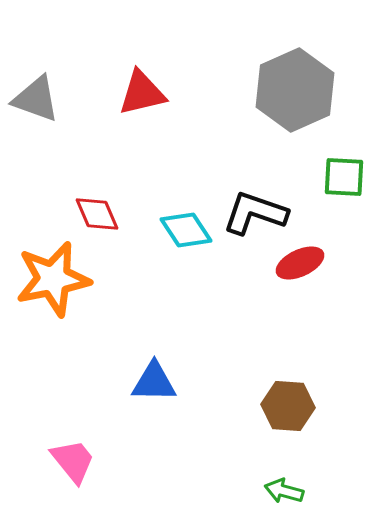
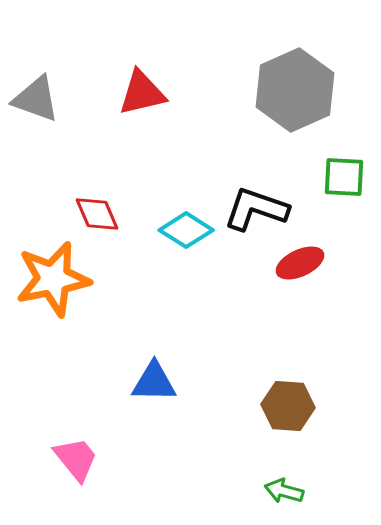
black L-shape: moved 1 px right, 4 px up
cyan diamond: rotated 24 degrees counterclockwise
pink trapezoid: moved 3 px right, 2 px up
